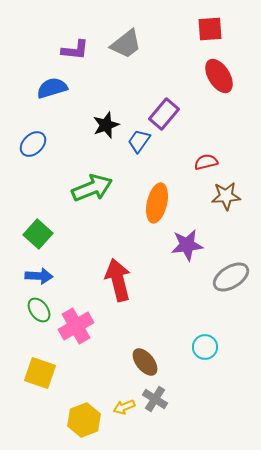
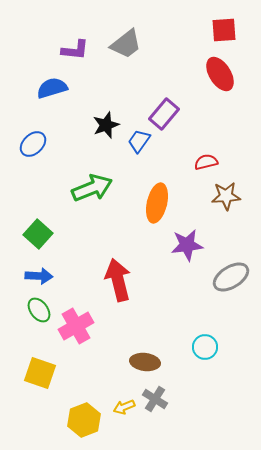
red square: moved 14 px right, 1 px down
red ellipse: moved 1 px right, 2 px up
brown ellipse: rotated 44 degrees counterclockwise
